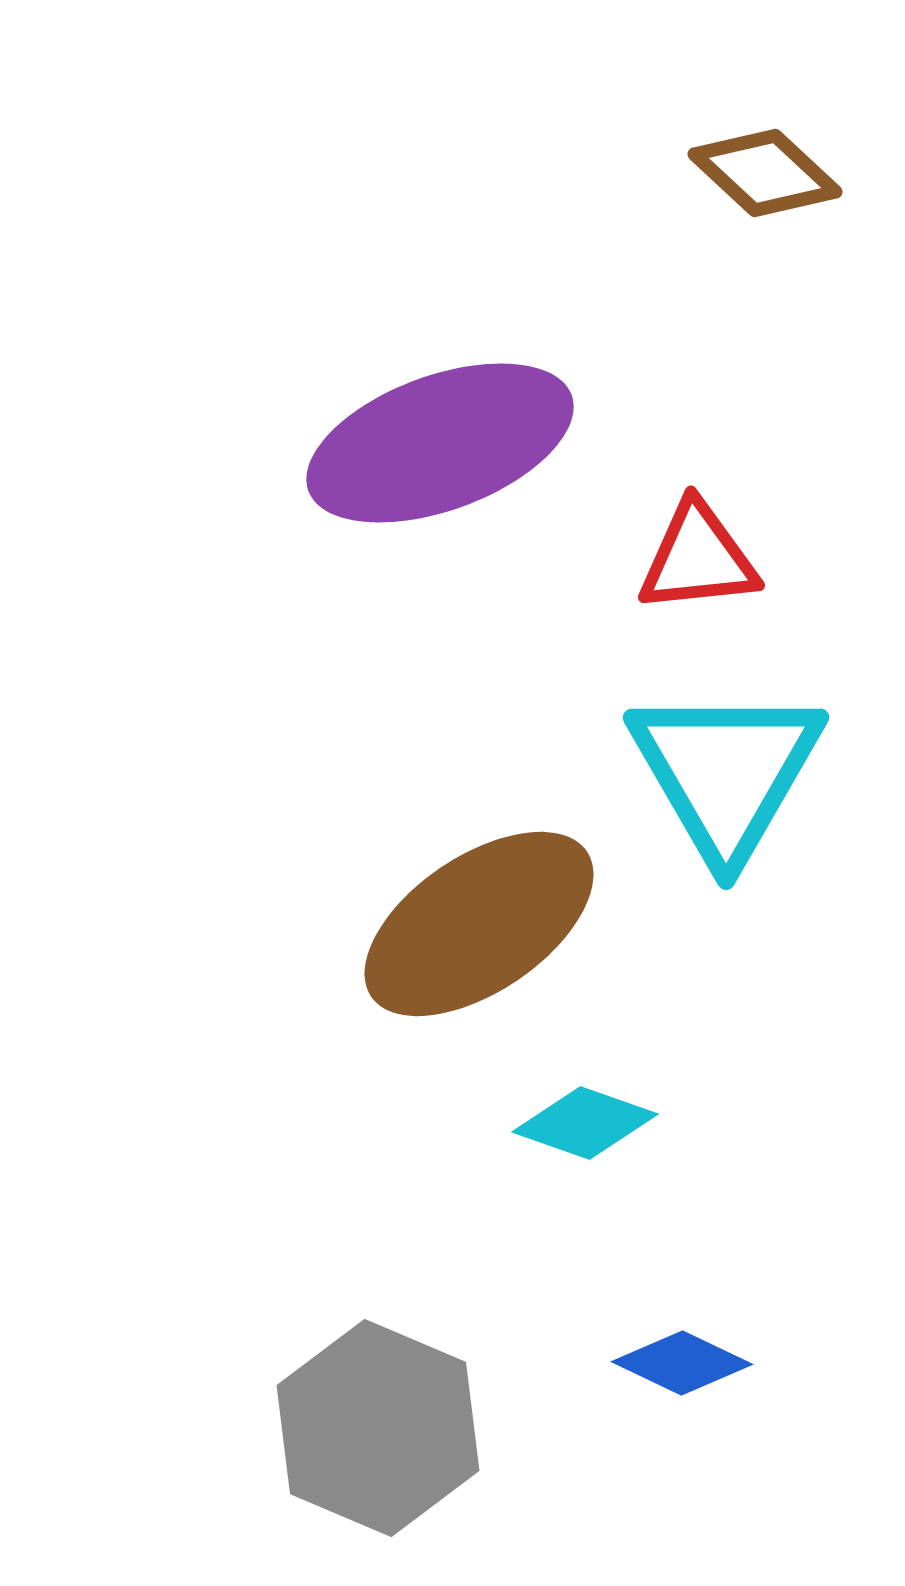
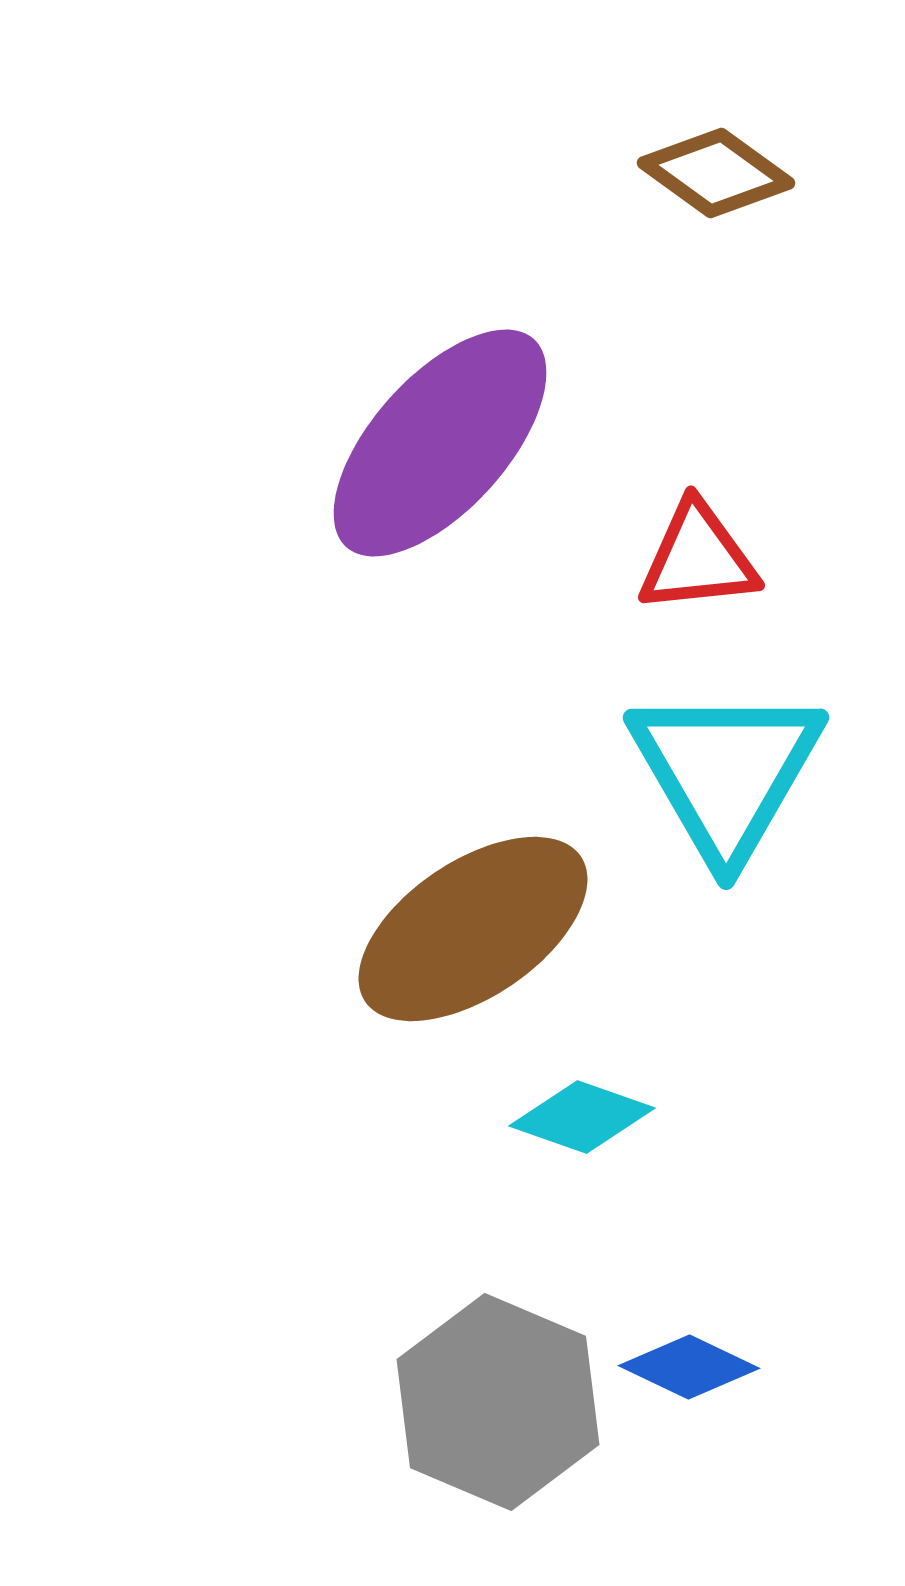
brown diamond: moved 49 px left; rotated 7 degrees counterclockwise
purple ellipse: rotated 28 degrees counterclockwise
brown ellipse: moved 6 px left, 5 px down
cyan diamond: moved 3 px left, 6 px up
blue diamond: moved 7 px right, 4 px down
gray hexagon: moved 120 px right, 26 px up
